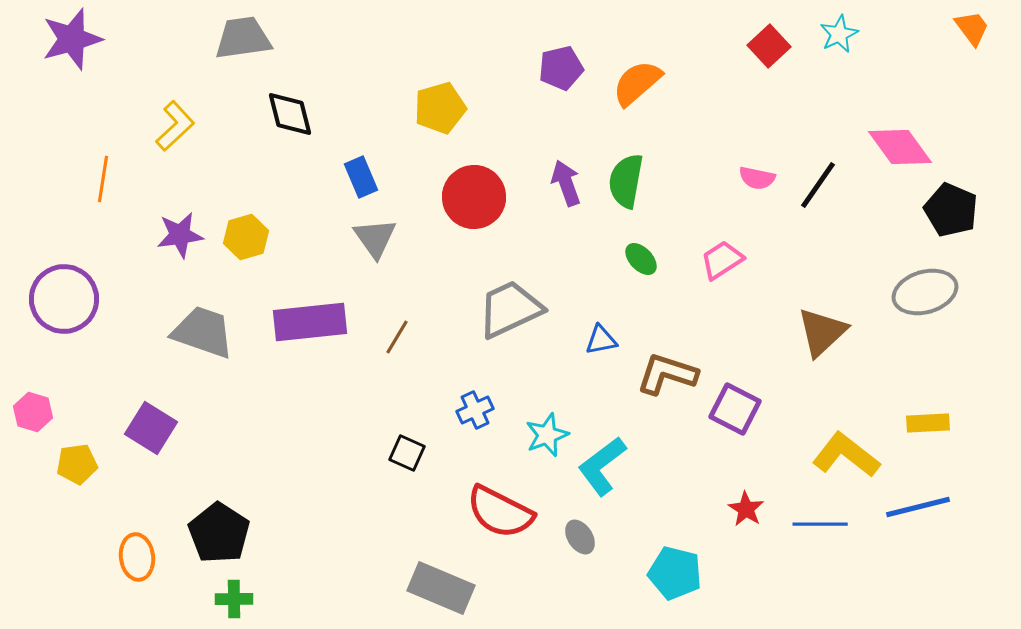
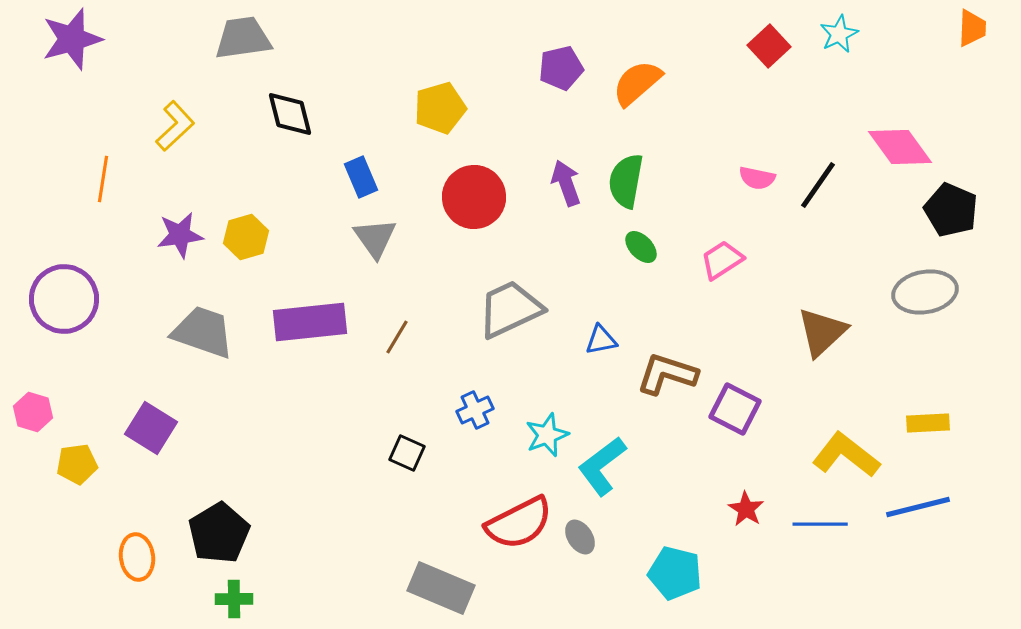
orange trapezoid at (972, 28): rotated 39 degrees clockwise
green ellipse at (641, 259): moved 12 px up
gray ellipse at (925, 292): rotated 6 degrees clockwise
red semicircle at (500, 512): moved 19 px right, 11 px down; rotated 54 degrees counterclockwise
black pentagon at (219, 533): rotated 8 degrees clockwise
